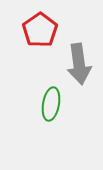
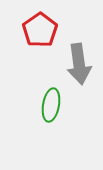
green ellipse: moved 1 px down
